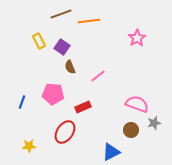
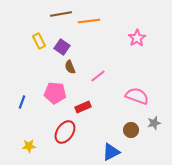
brown line: rotated 10 degrees clockwise
pink pentagon: moved 2 px right, 1 px up
pink semicircle: moved 8 px up
